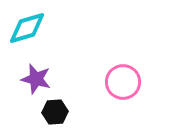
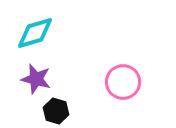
cyan diamond: moved 8 px right, 5 px down
black hexagon: moved 1 px right, 1 px up; rotated 20 degrees clockwise
